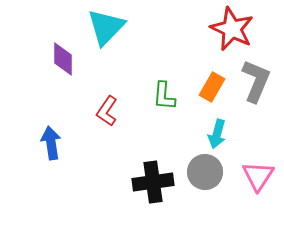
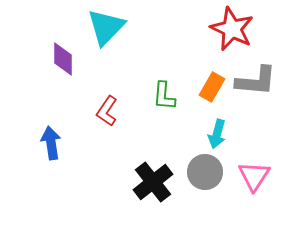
gray L-shape: rotated 72 degrees clockwise
pink triangle: moved 4 px left
black cross: rotated 30 degrees counterclockwise
